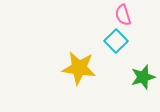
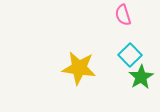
cyan square: moved 14 px right, 14 px down
green star: moved 2 px left; rotated 15 degrees counterclockwise
